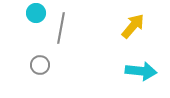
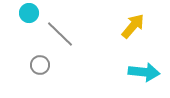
cyan circle: moved 7 px left
gray line: moved 1 px left, 6 px down; rotated 56 degrees counterclockwise
cyan arrow: moved 3 px right, 1 px down
